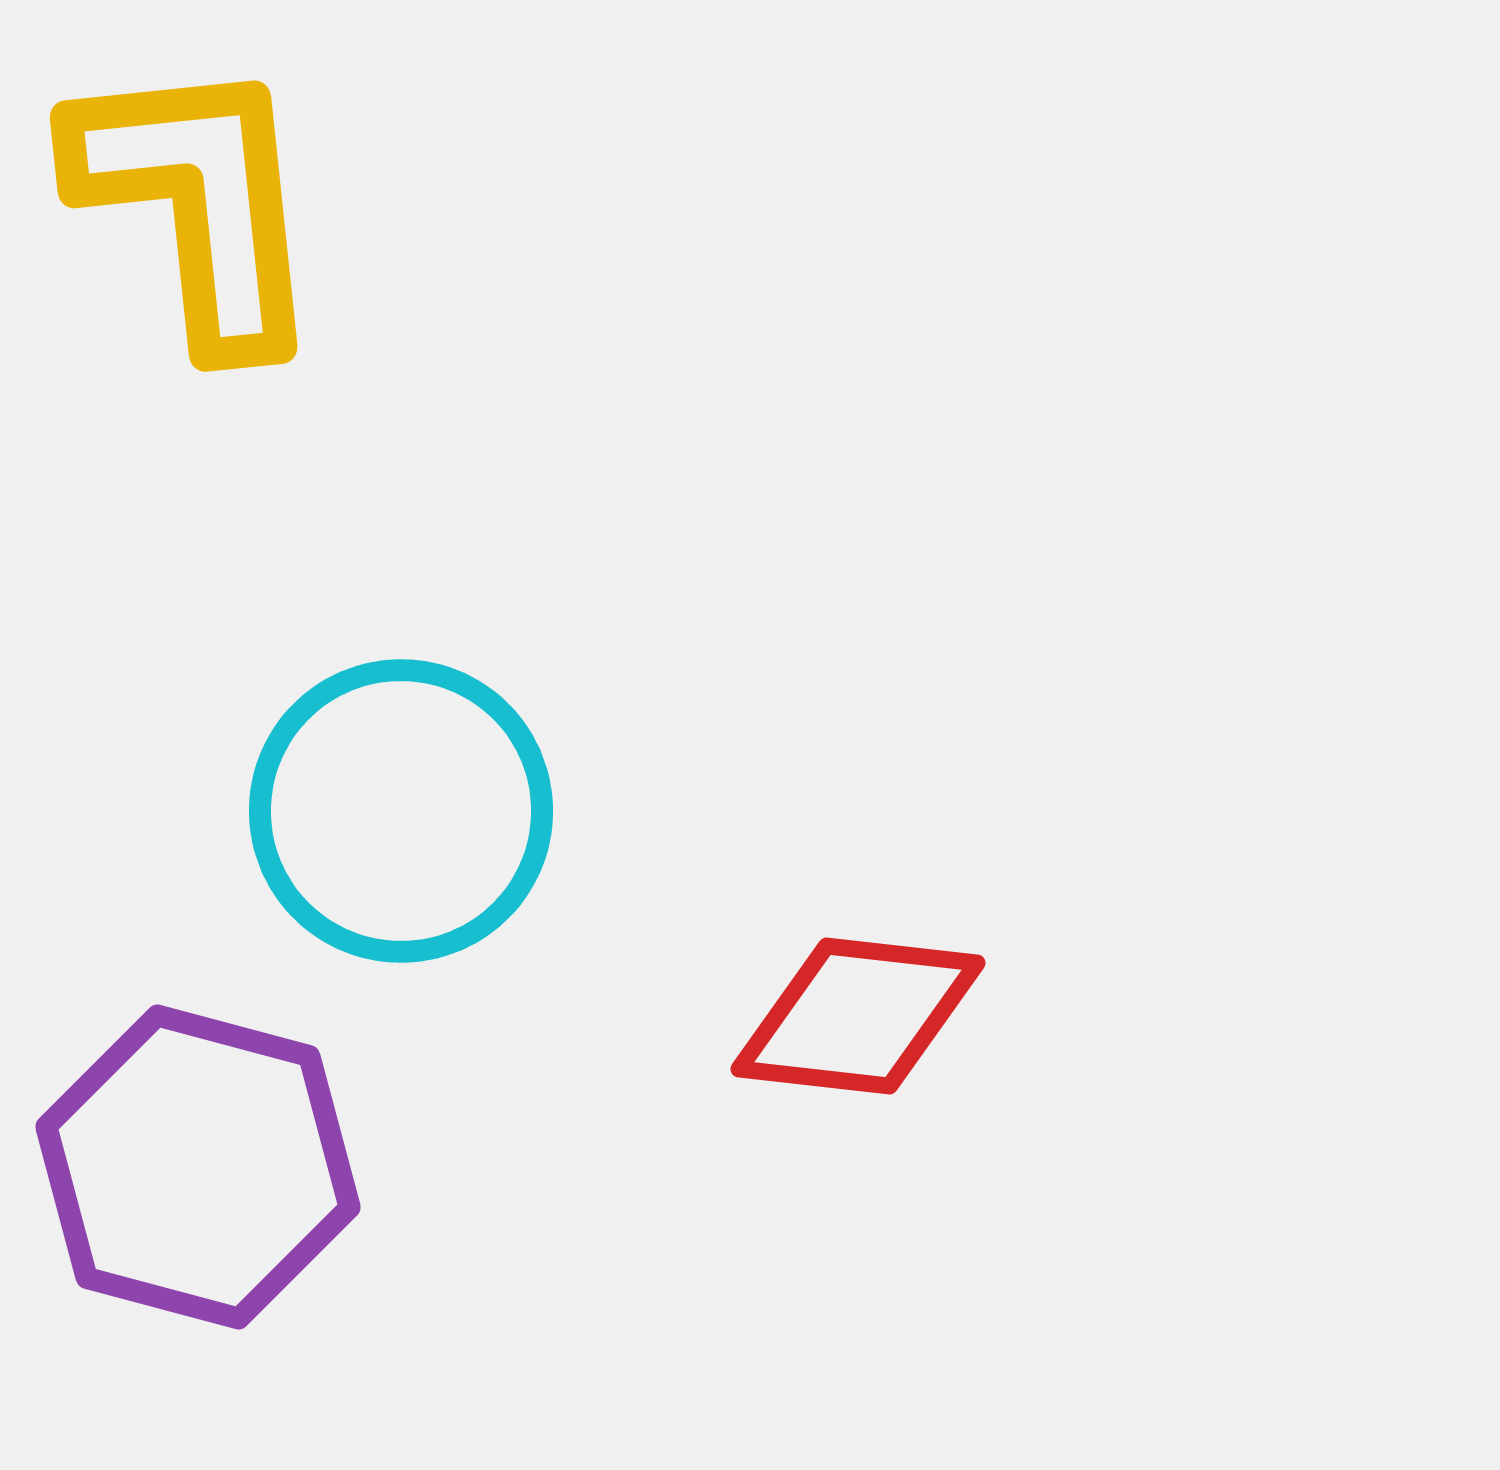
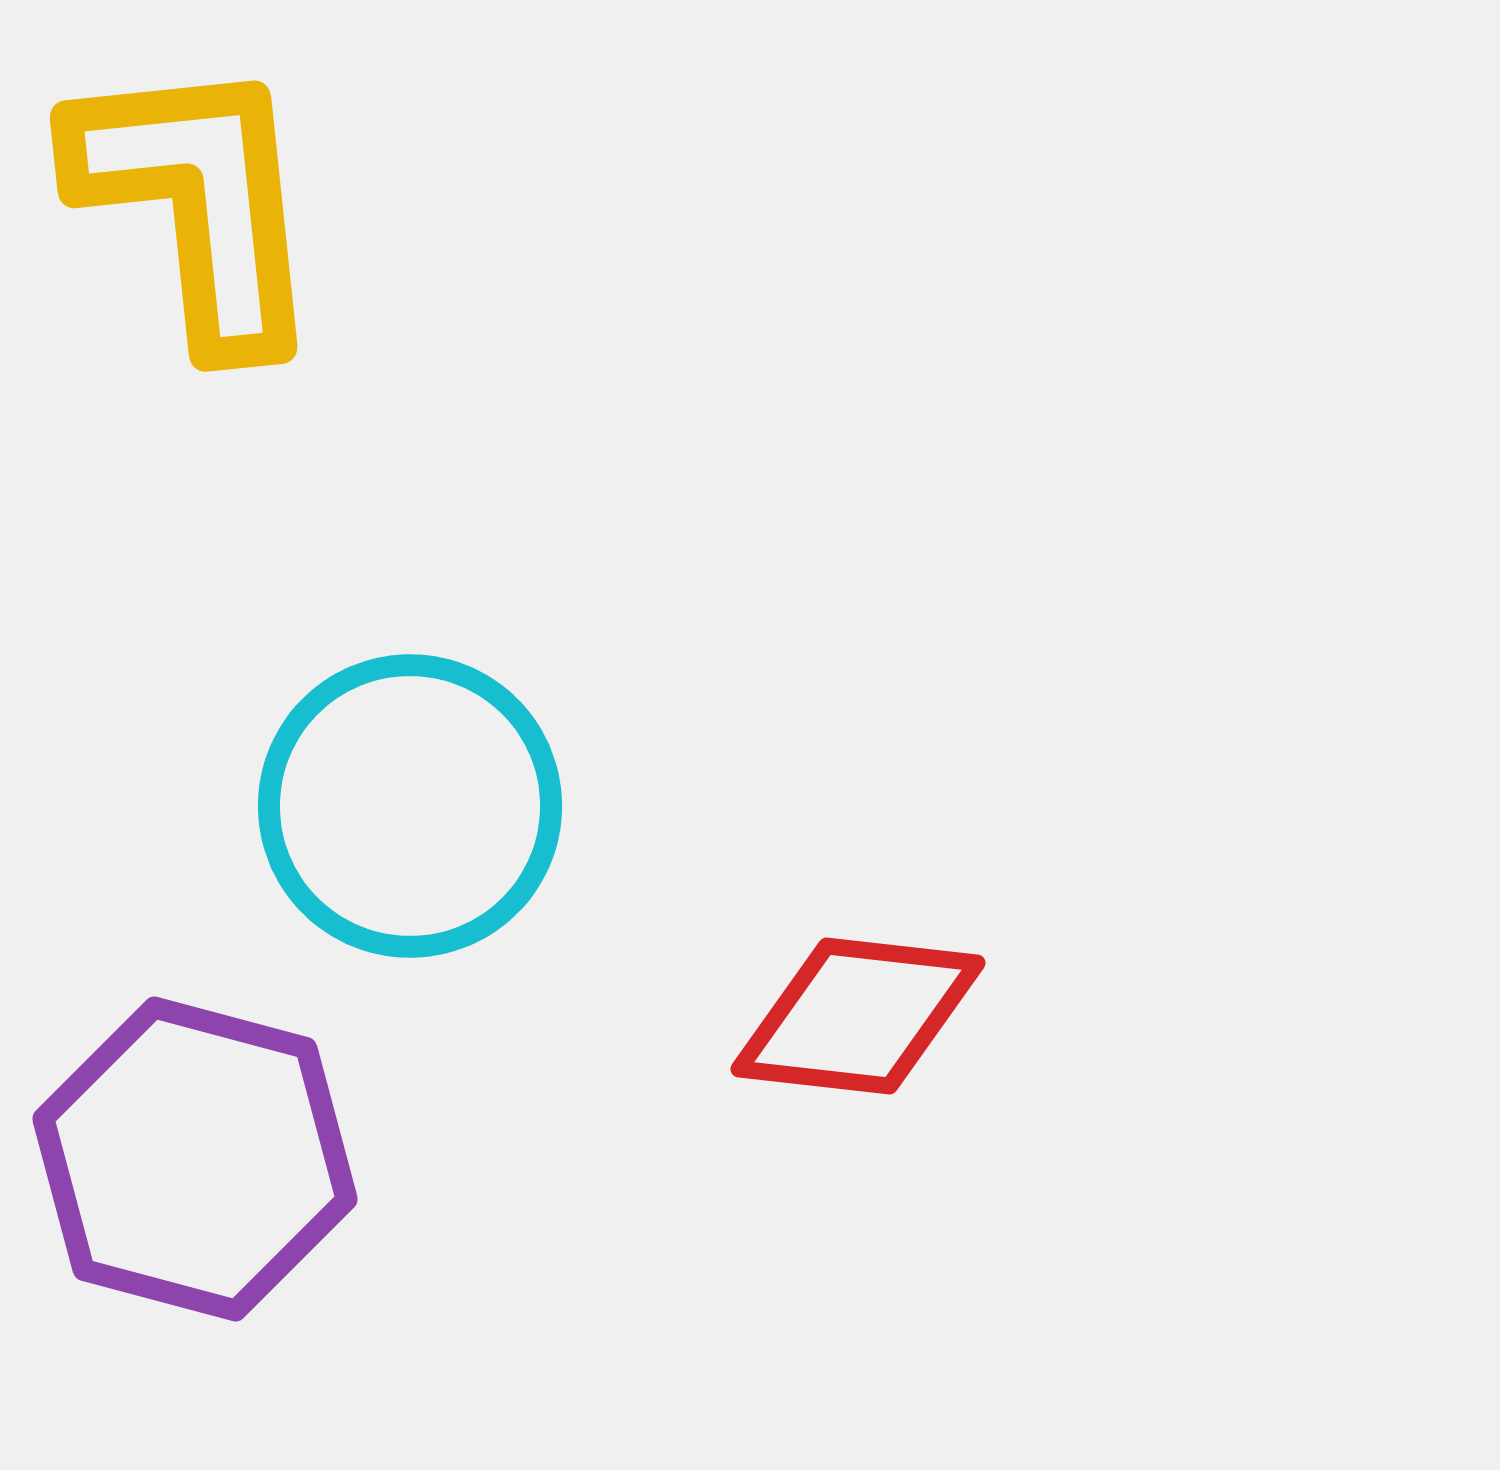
cyan circle: moved 9 px right, 5 px up
purple hexagon: moved 3 px left, 8 px up
